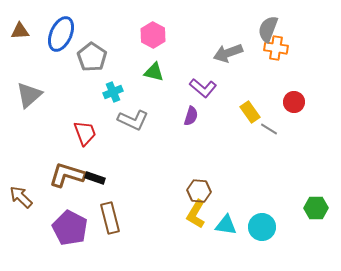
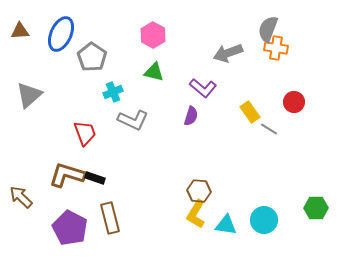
cyan circle: moved 2 px right, 7 px up
